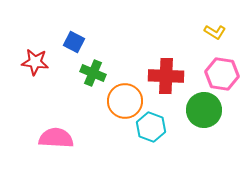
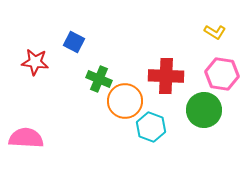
green cross: moved 6 px right, 6 px down
pink semicircle: moved 30 px left
